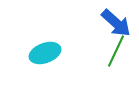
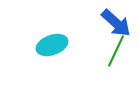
cyan ellipse: moved 7 px right, 8 px up
